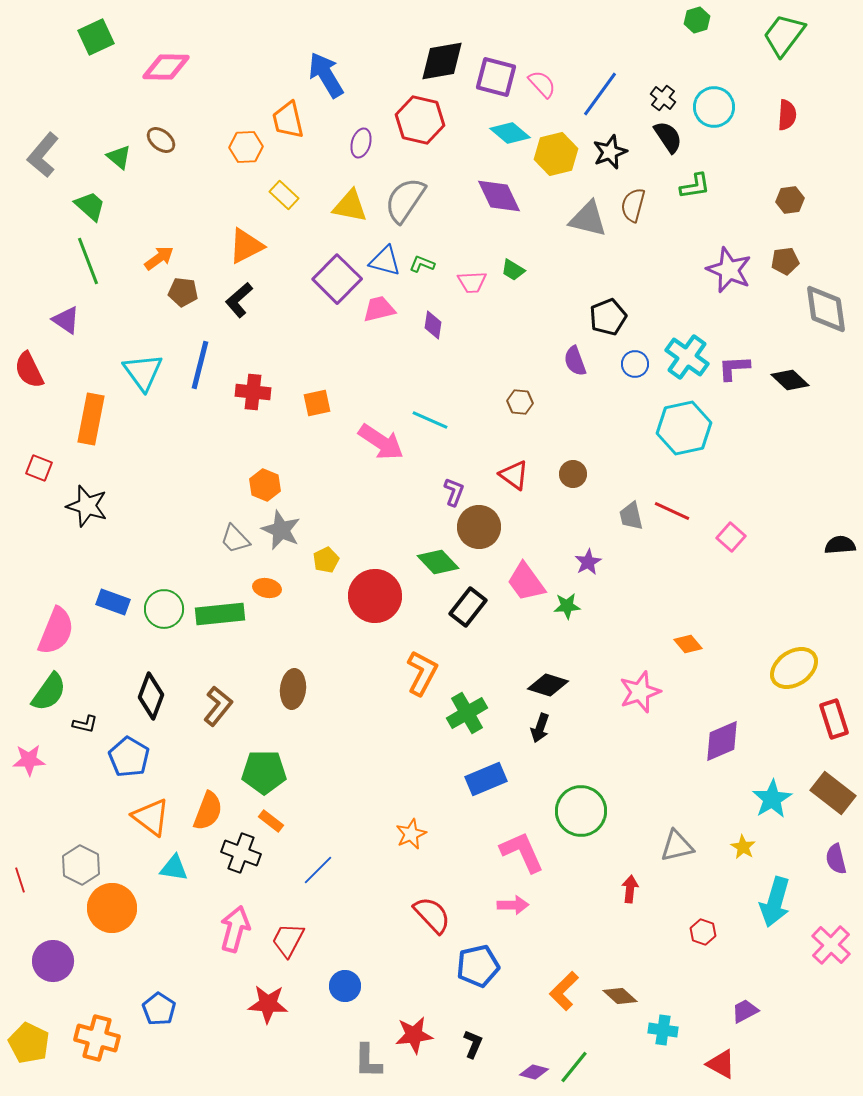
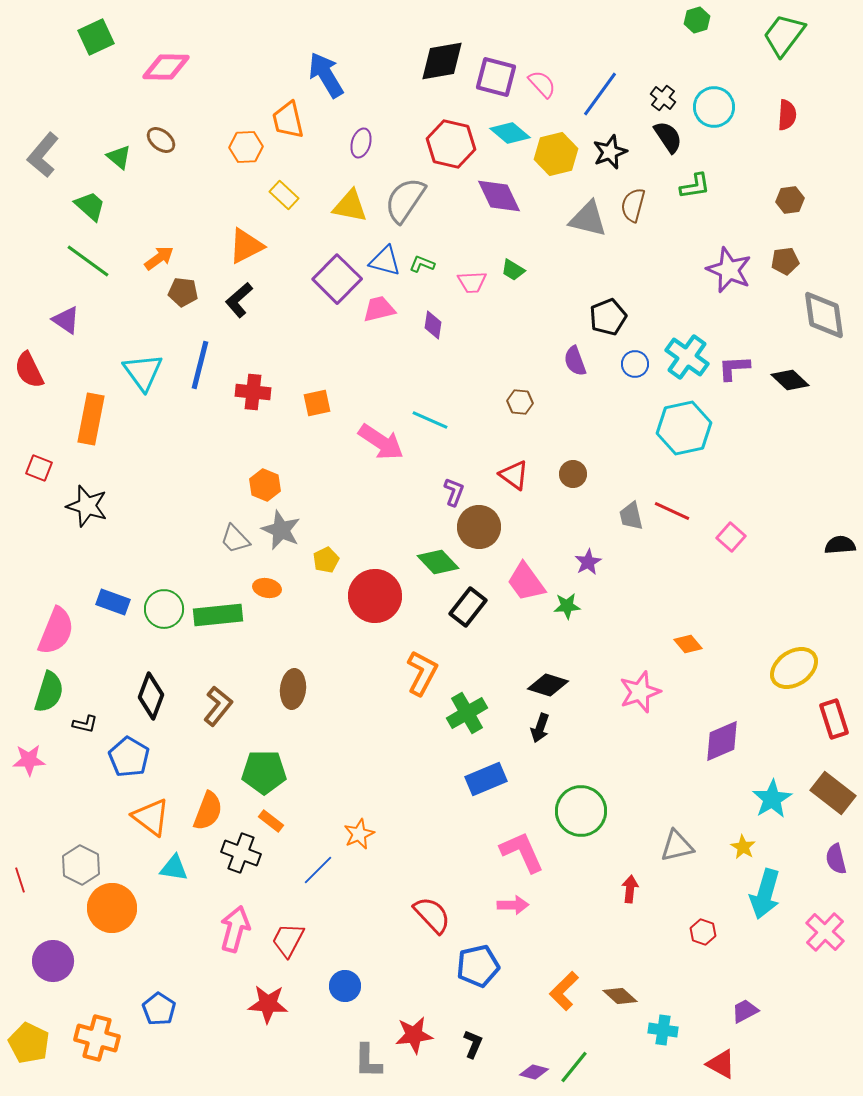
red hexagon at (420, 120): moved 31 px right, 24 px down
green line at (88, 261): rotated 33 degrees counterclockwise
gray diamond at (826, 309): moved 2 px left, 6 px down
green rectangle at (220, 614): moved 2 px left, 1 px down
green semicircle at (49, 692): rotated 18 degrees counterclockwise
orange star at (411, 834): moved 52 px left
cyan arrow at (775, 902): moved 10 px left, 8 px up
pink cross at (831, 945): moved 6 px left, 13 px up
